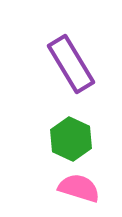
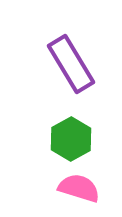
green hexagon: rotated 6 degrees clockwise
